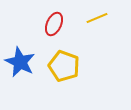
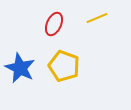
blue star: moved 6 px down
